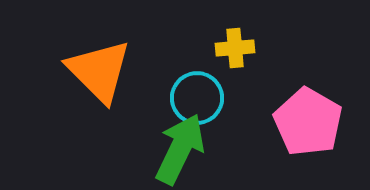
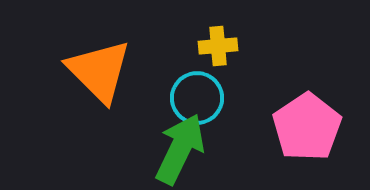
yellow cross: moved 17 px left, 2 px up
pink pentagon: moved 1 px left, 5 px down; rotated 8 degrees clockwise
